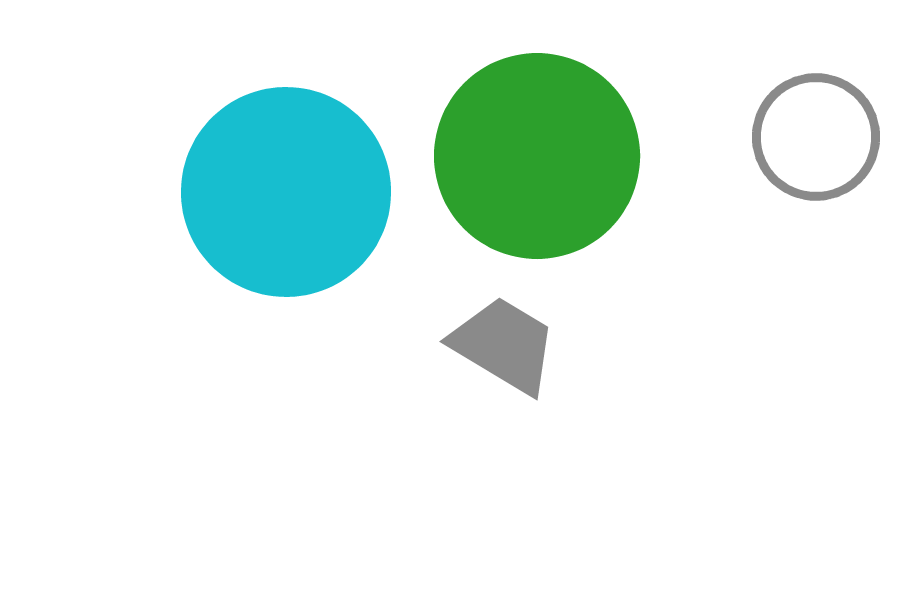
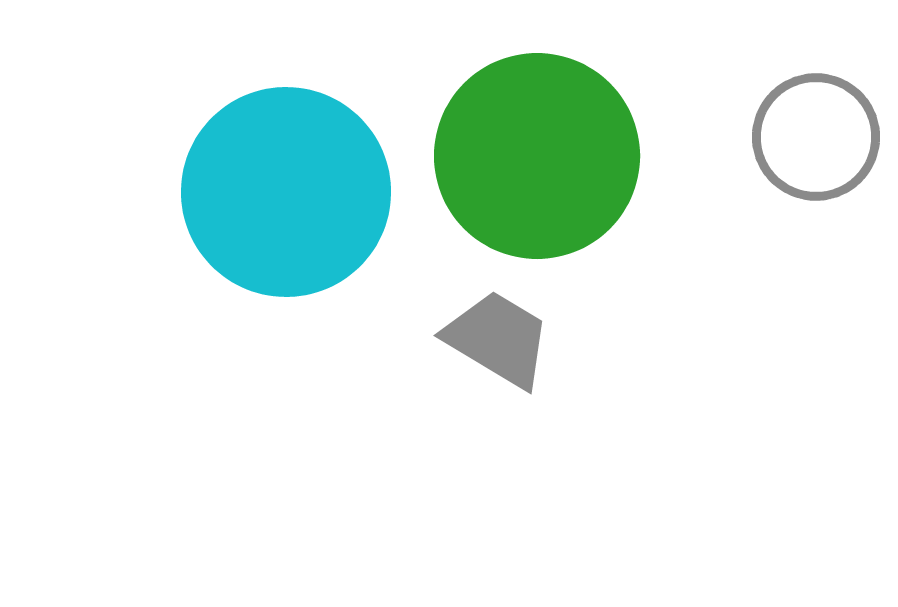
gray trapezoid: moved 6 px left, 6 px up
